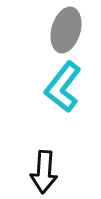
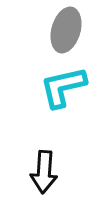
cyan L-shape: rotated 39 degrees clockwise
